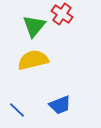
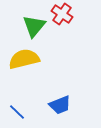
yellow semicircle: moved 9 px left, 1 px up
blue line: moved 2 px down
